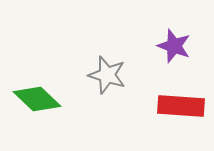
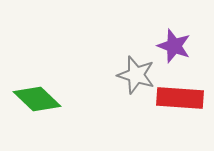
gray star: moved 29 px right
red rectangle: moved 1 px left, 8 px up
